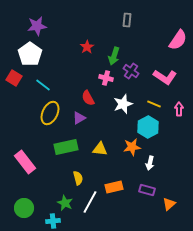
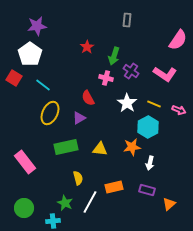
pink L-shape: moved 3 px up
white star: moved 4 px right, 1 px up; rotated 18 degrees counterclockwise
pink arrow: moved 1 px down; rotated 112 degrees clockwise
